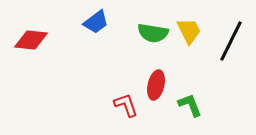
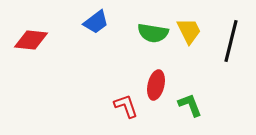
black line: rotated 12 degrees counterclockwise
red L-shape: moved 1 px down
